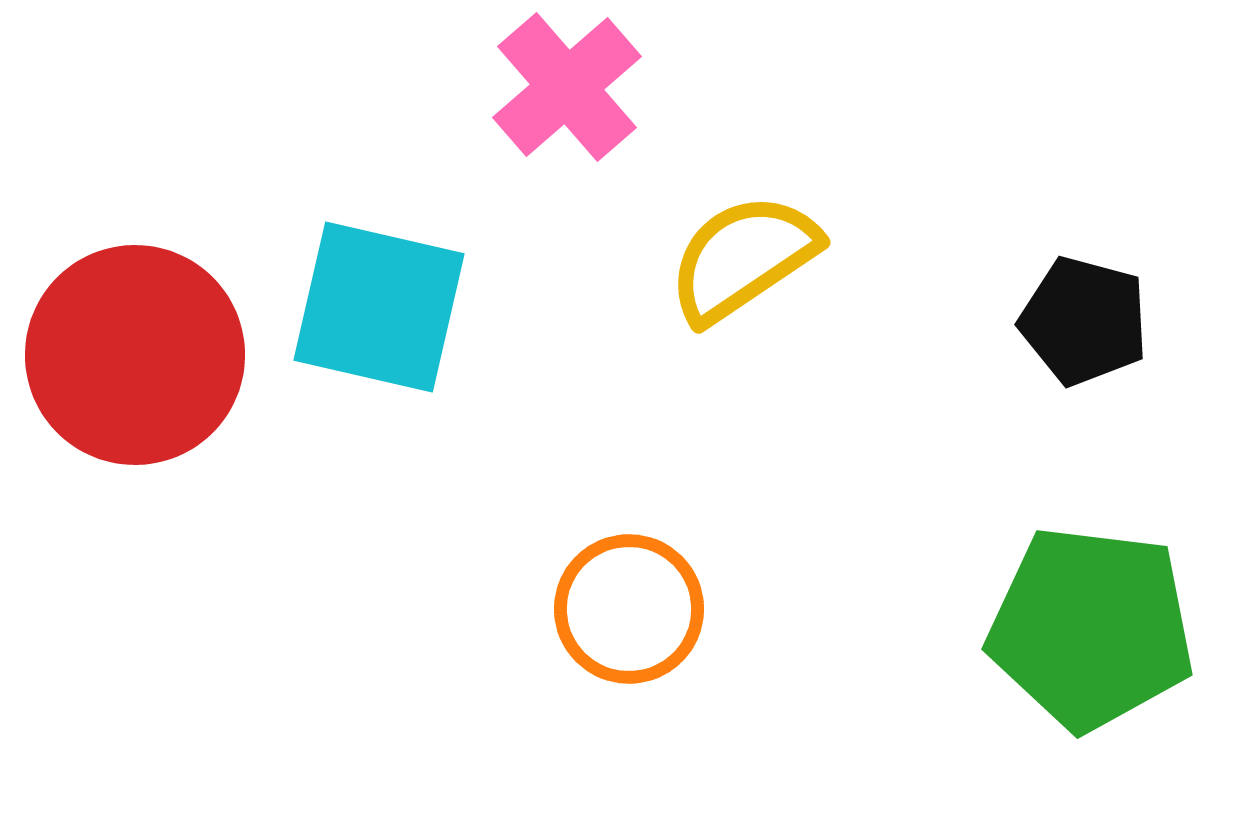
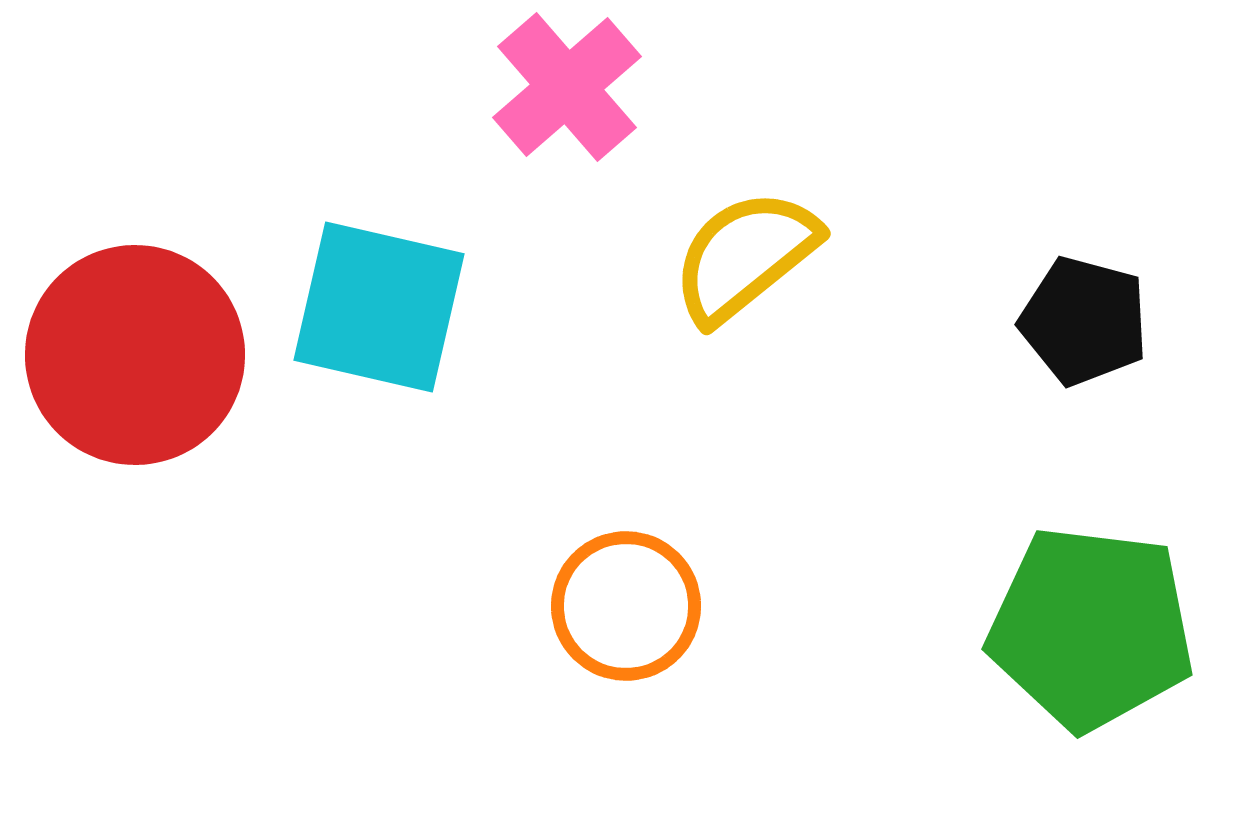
yellow semicircle: moved 2 px right, 2 px up; rotated 5 degrees counterclockwise
orange circle: moved 3 px left, 3 px up
